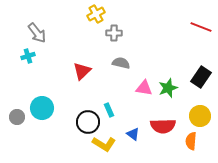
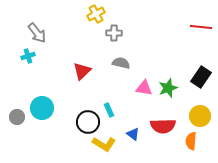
red line: rotated 15 degrees counterclockwise
